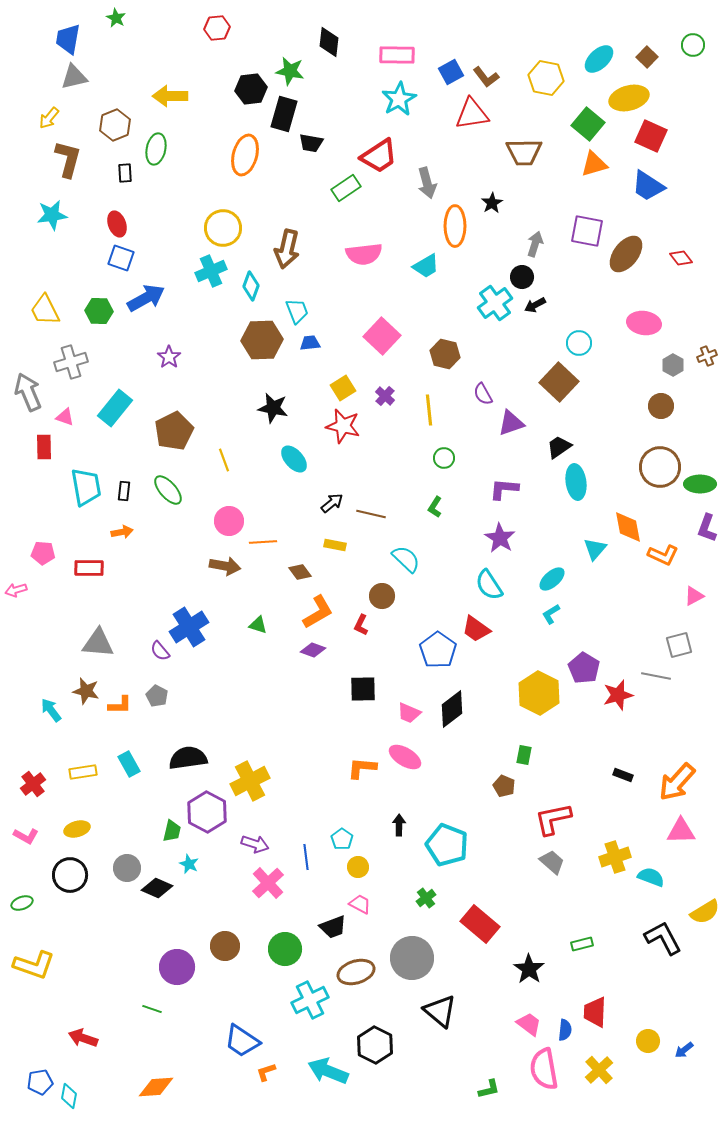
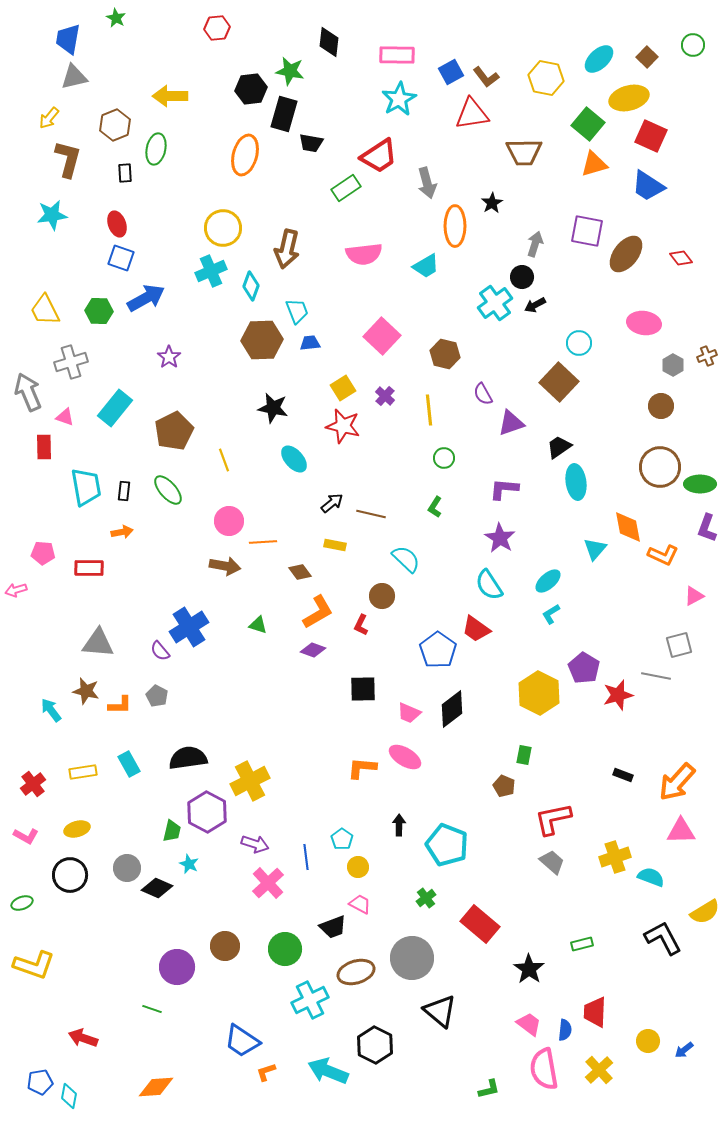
cyan ellipse at (552, 579): moved 4 px left, 2 px down
